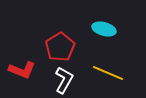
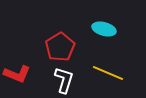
red L-shape: moved 5 px left, 4 px down
white L-shape: rotated 12 degrees counterclockwise
